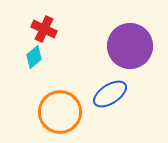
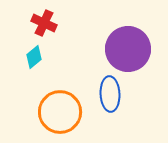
red cross: moved 6 px up
purple circle: moved 2 px left, 3 px down
blue ellipse: rotated 60 degrees counterclockwise
